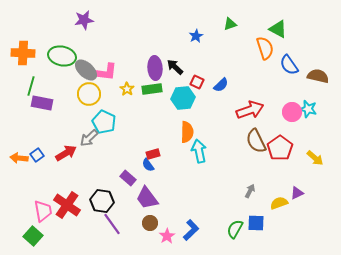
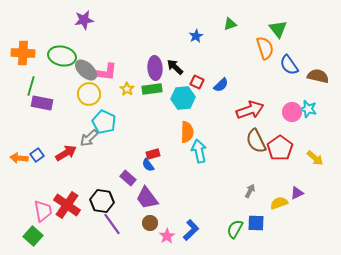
green triangle at (278, 29): rotated 24 degrees clockwise
